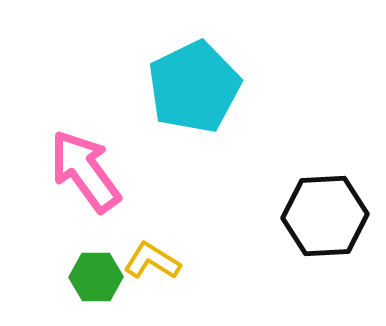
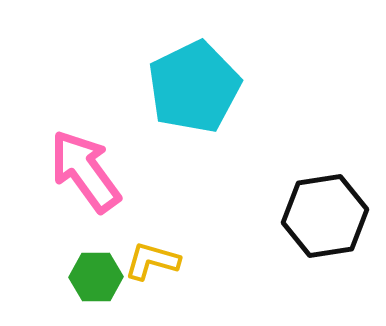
black hexagon: rotated 6 degrees counterclockwise
yellow L-shape: rotated 16 degrees counterclockwise
